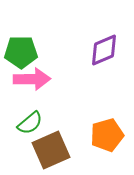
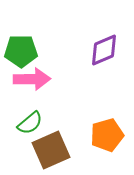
green pentagon: moved 1 px up
